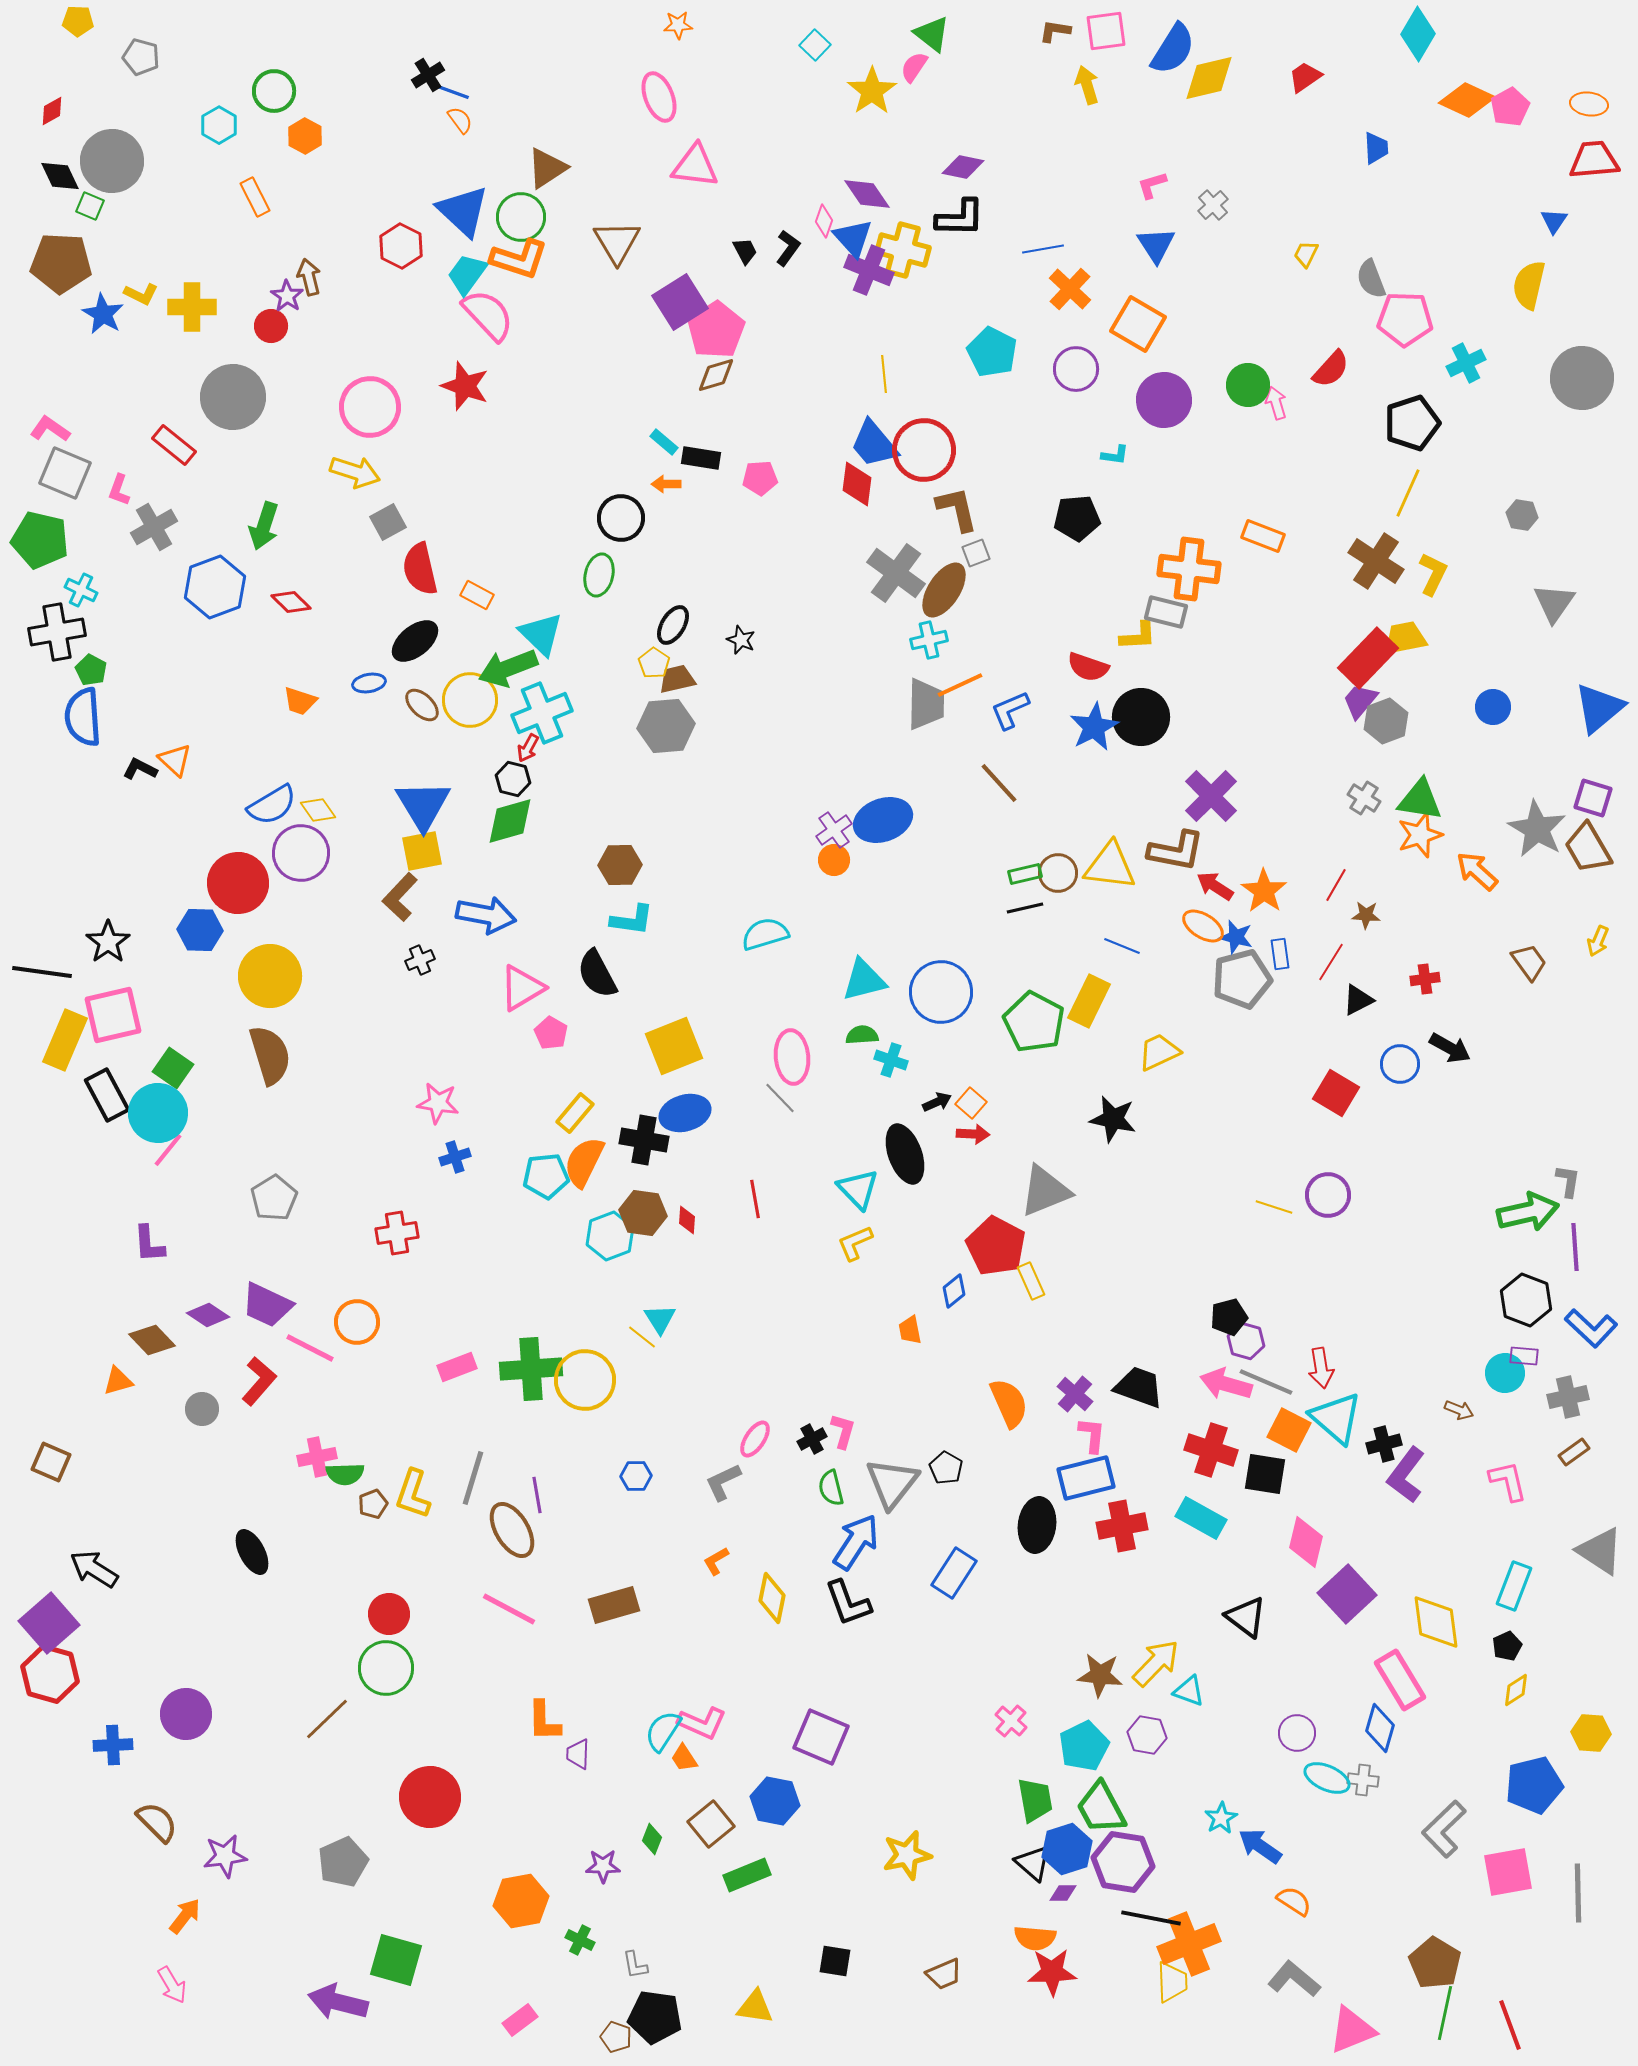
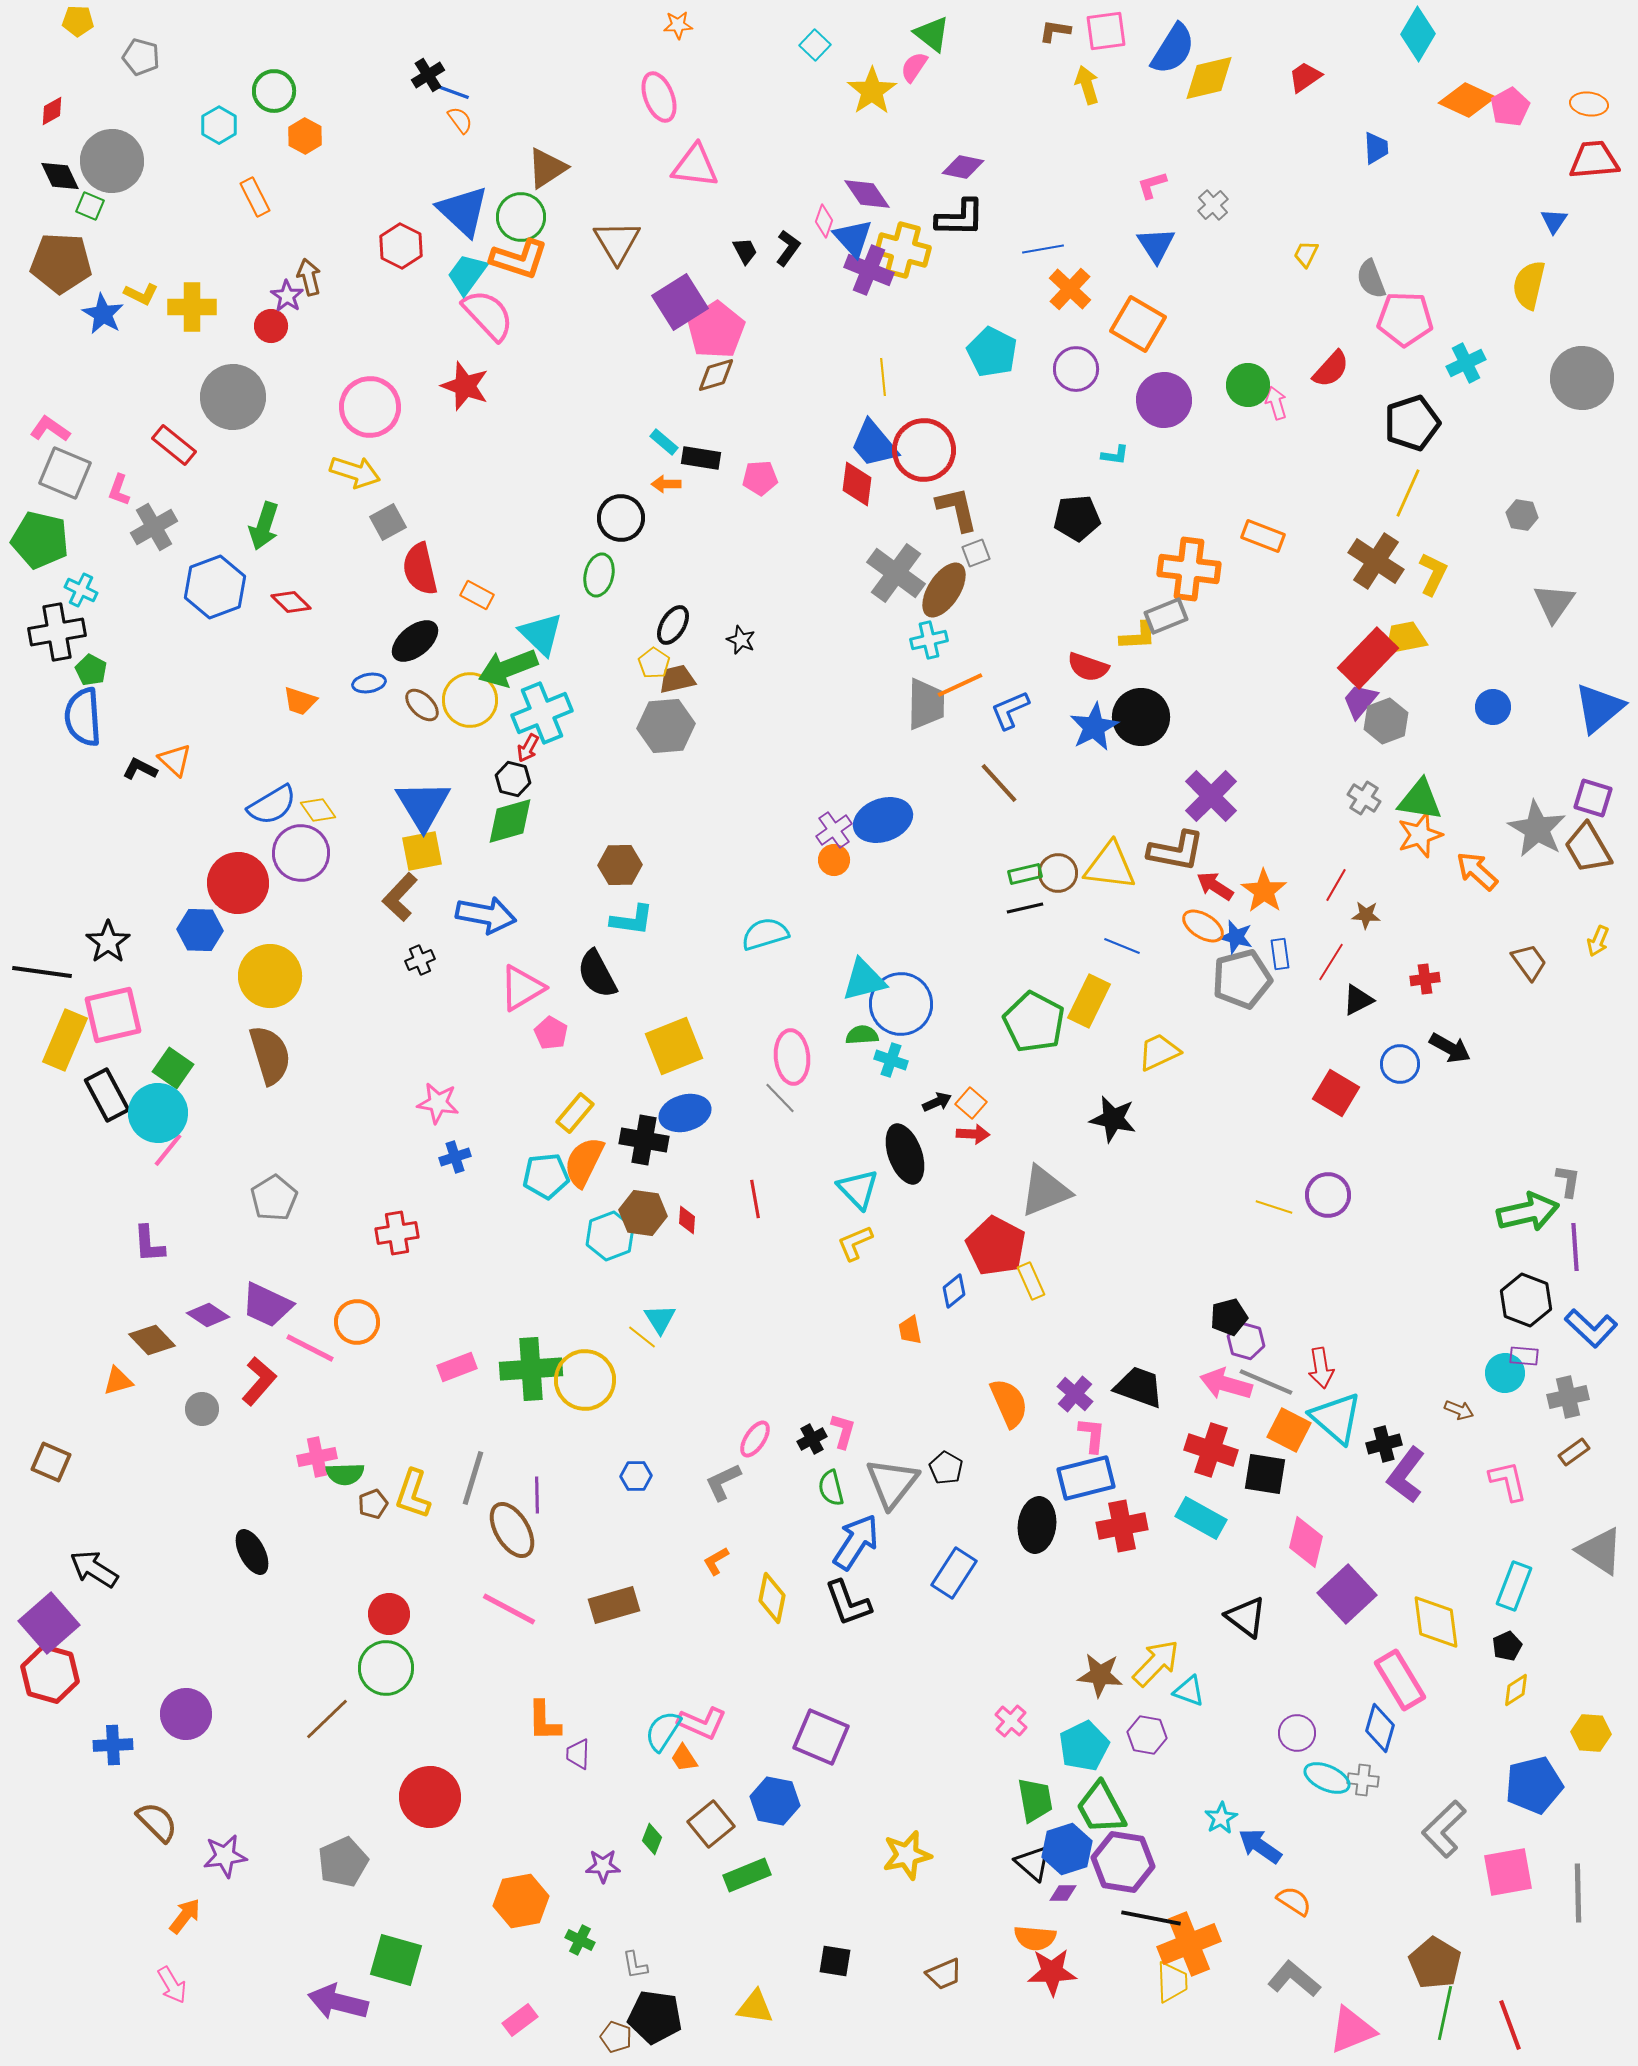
yellow line at (884, 374): moved 1 px left, 3 px down
gray rectangle at (1166, 612): moved 4 px down; rotated 36 degrees counterclockwise
blue circle at (941, 992): moved 40 px left, 12 px down
purple line at (537, 1495): rotated 9 degrees clockwise
